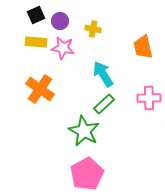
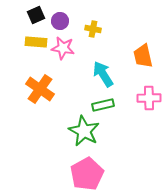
orange trapezoid: moved 9 px down
green rectangle: moved 1 px left, 1 px down; rotated 30 degrees clockwise
